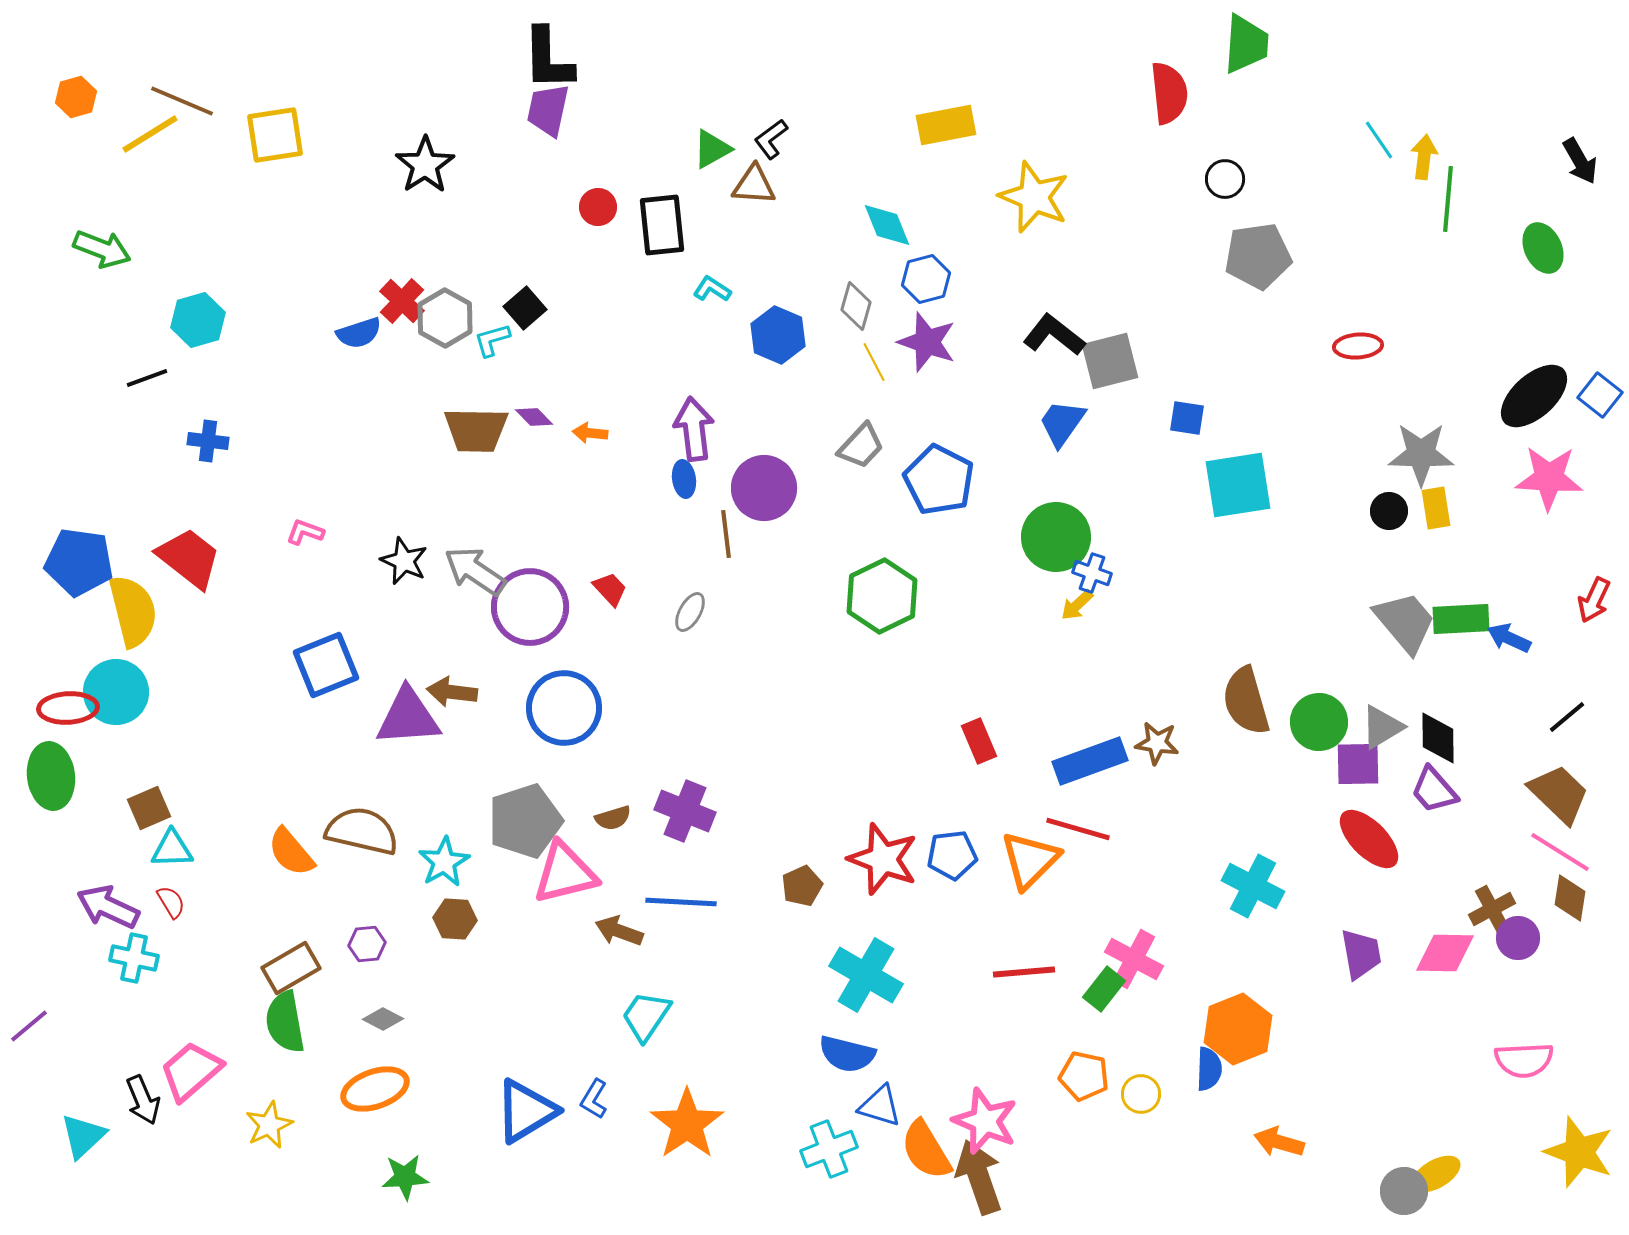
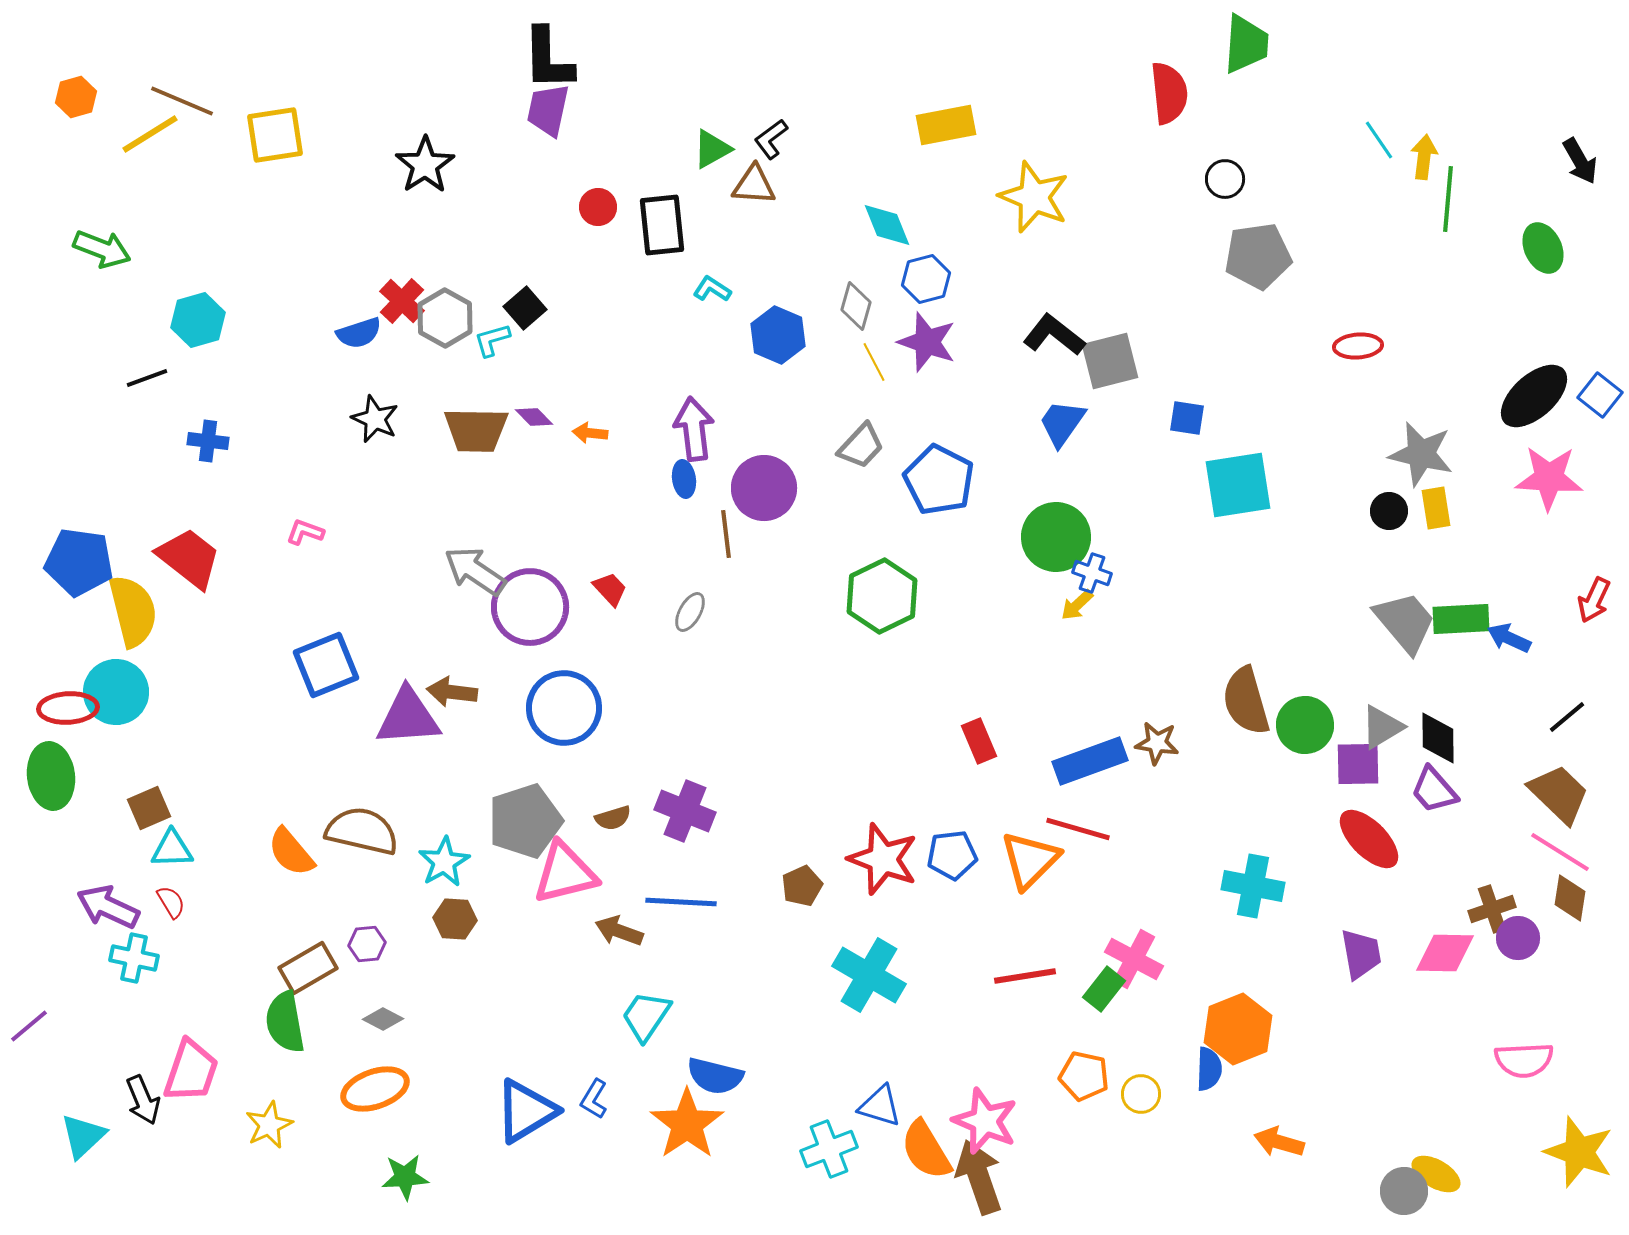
gray star at (1421, 454): rotated 12 degrees clockwise
black star at (404, 561): moved 29 px left, 142 px up
green circle at (1319, 722): moved 14 px left, 3 px down
cyan cross at (1253, 886): rotated 16 degrees counterclockwise
brown cross at (1492, 909): rotated 9 degrees clockwise
brown rectangle at (291, 968): moved 17 px right
red line at (1024, 972): moved 1 px right, 4 px down; rotated 4 degrees counterclockwise
cyan cross at (866, 975): moved 3 px right
blue semicircle at (847, 1054): moved 132 px left, 22 px down
pink trapezoid at (191, 1071): rotated 150 degrees clockwise
yellow ellipse at (1436, 1174): rotated 60 degrees clockwise
